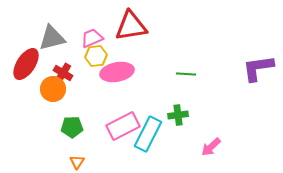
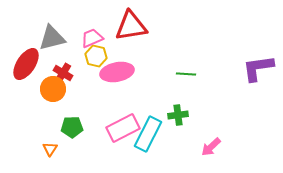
yellow hexagon: rotated 20 degrees clockwise
pink rectangle: moved 2 px down
orange triangle: moved 27 px left, 13 px up
